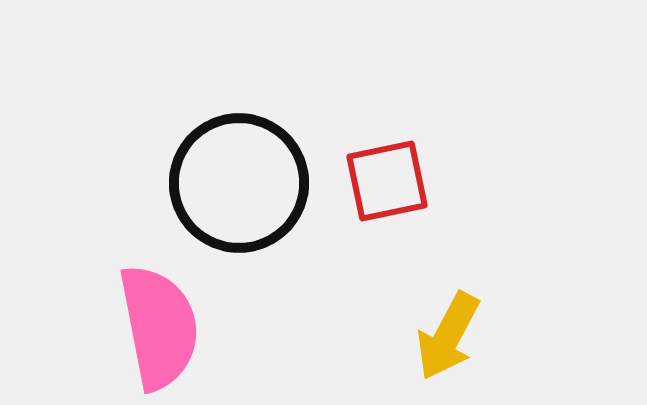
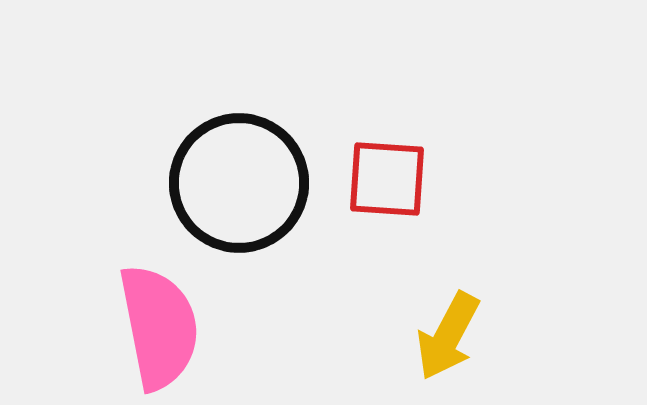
red square: moved 2 px up; rotated 16 degrees clockwise
